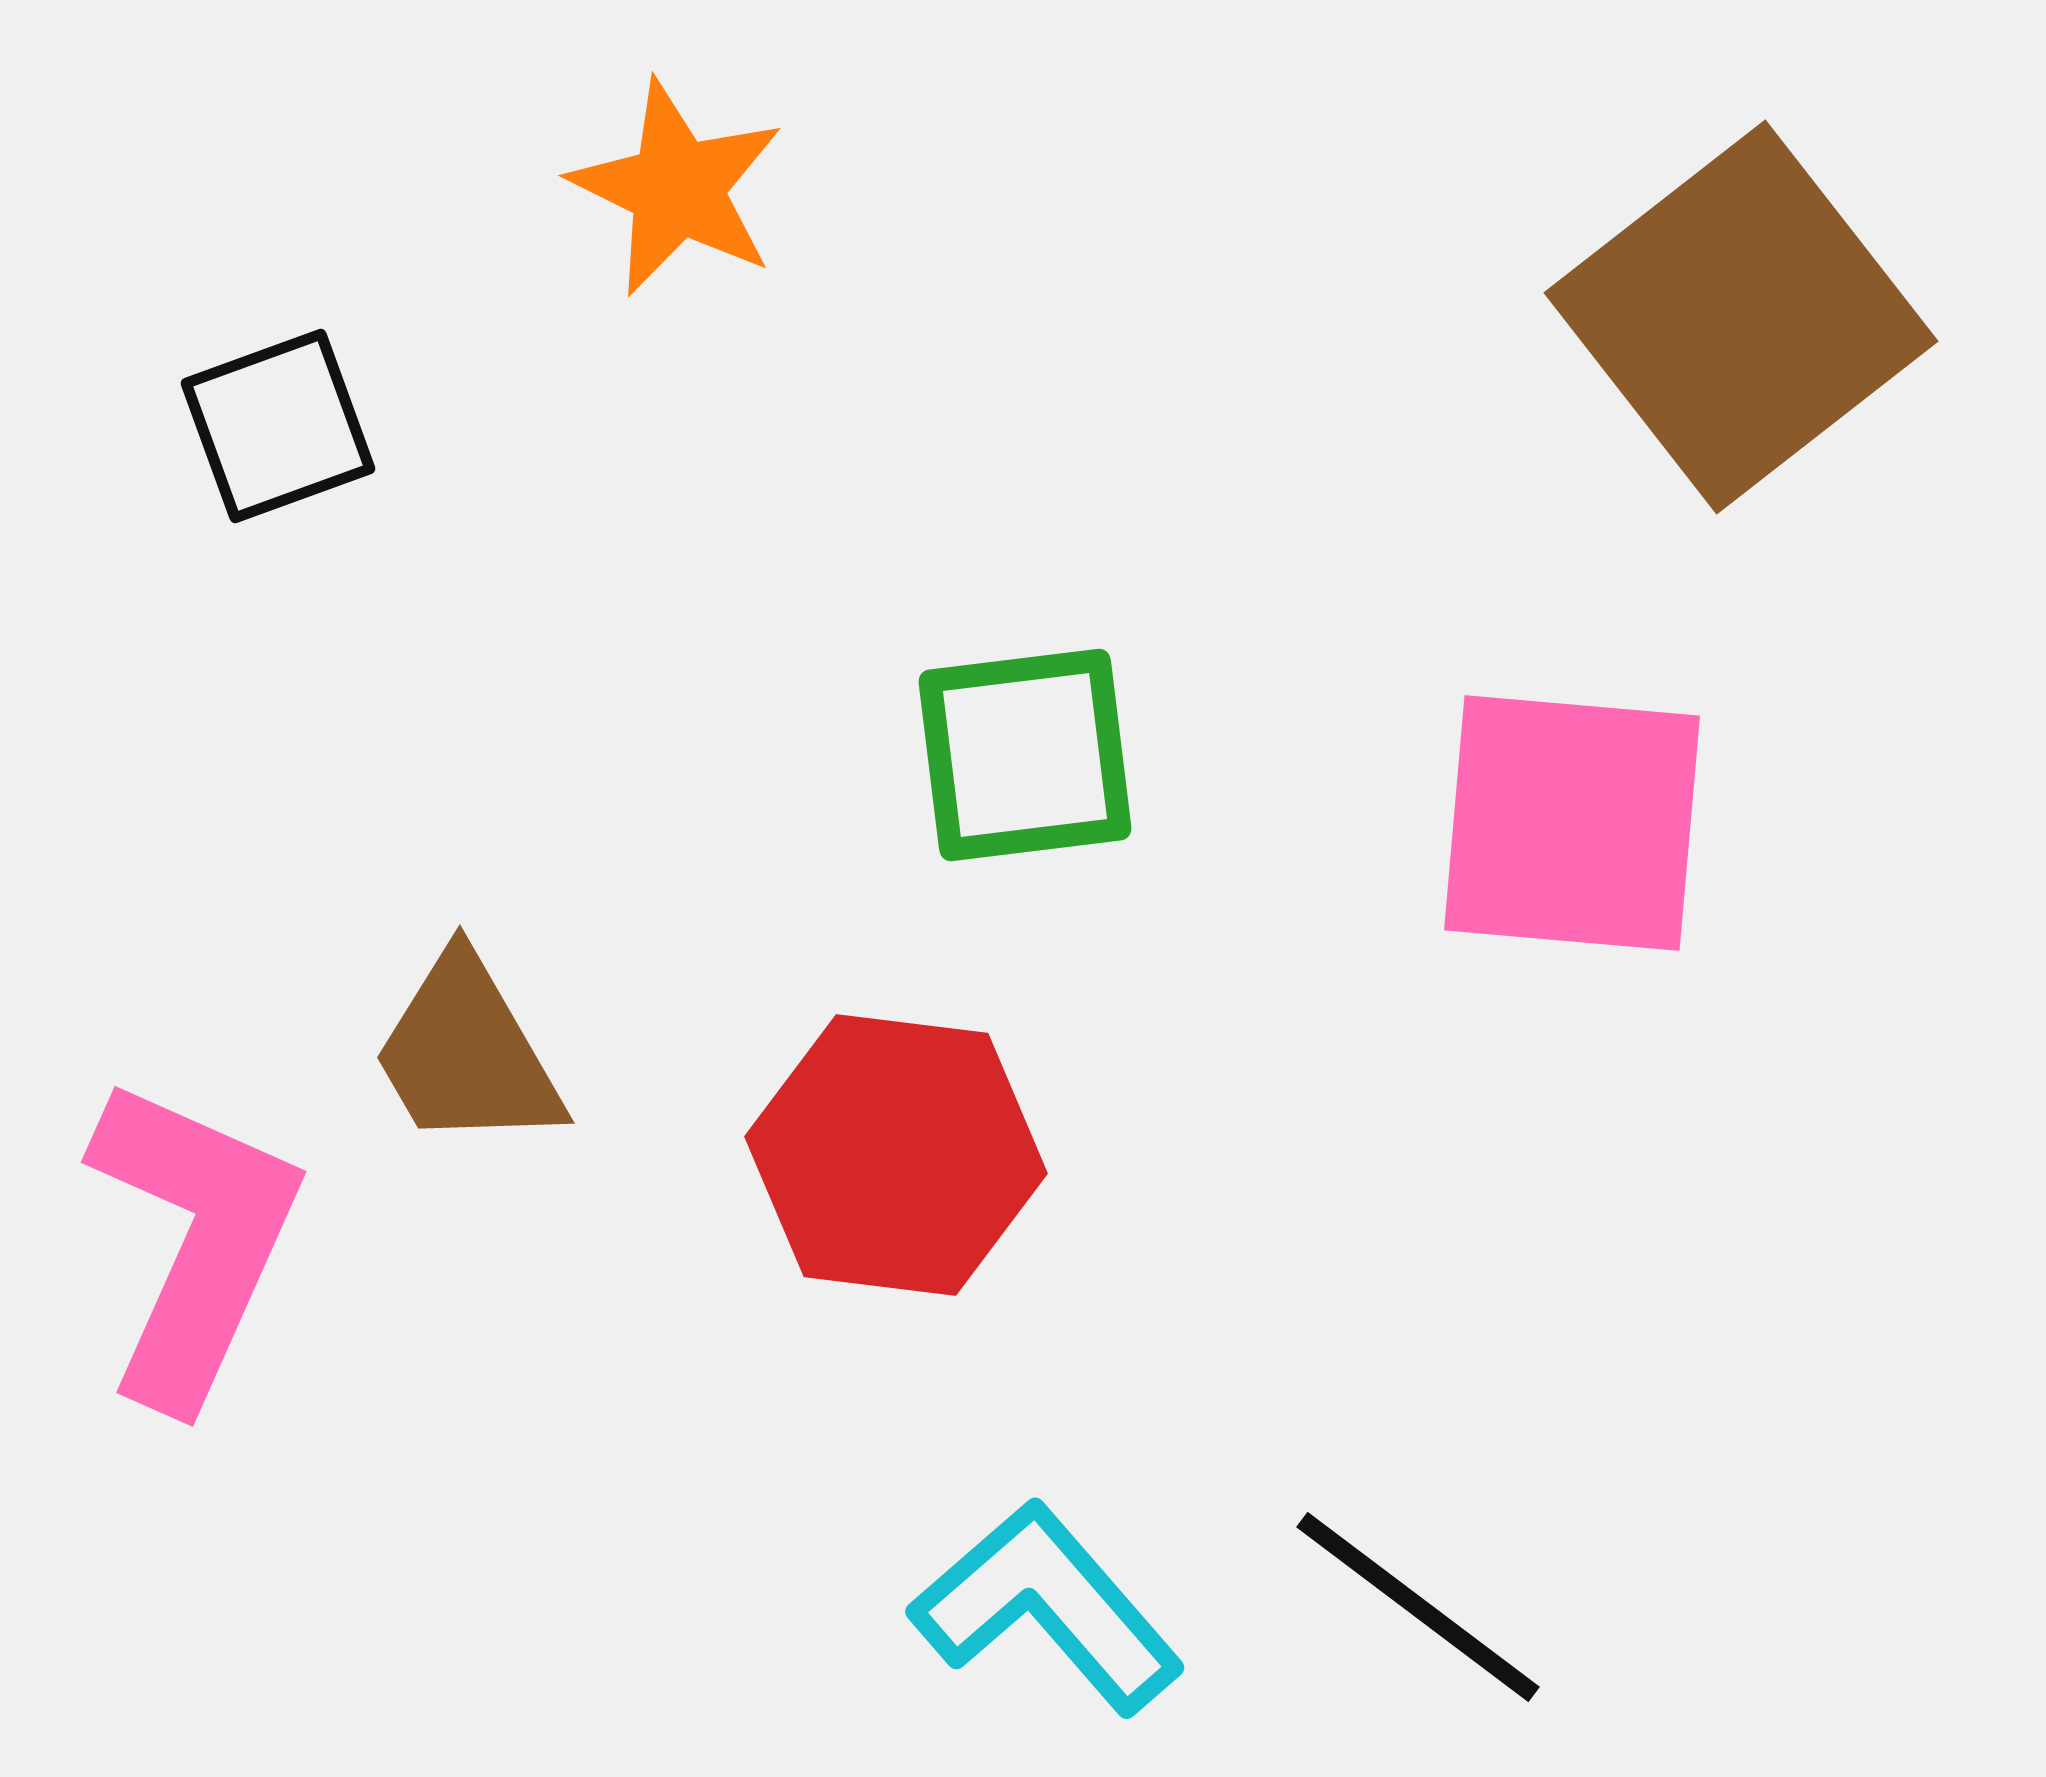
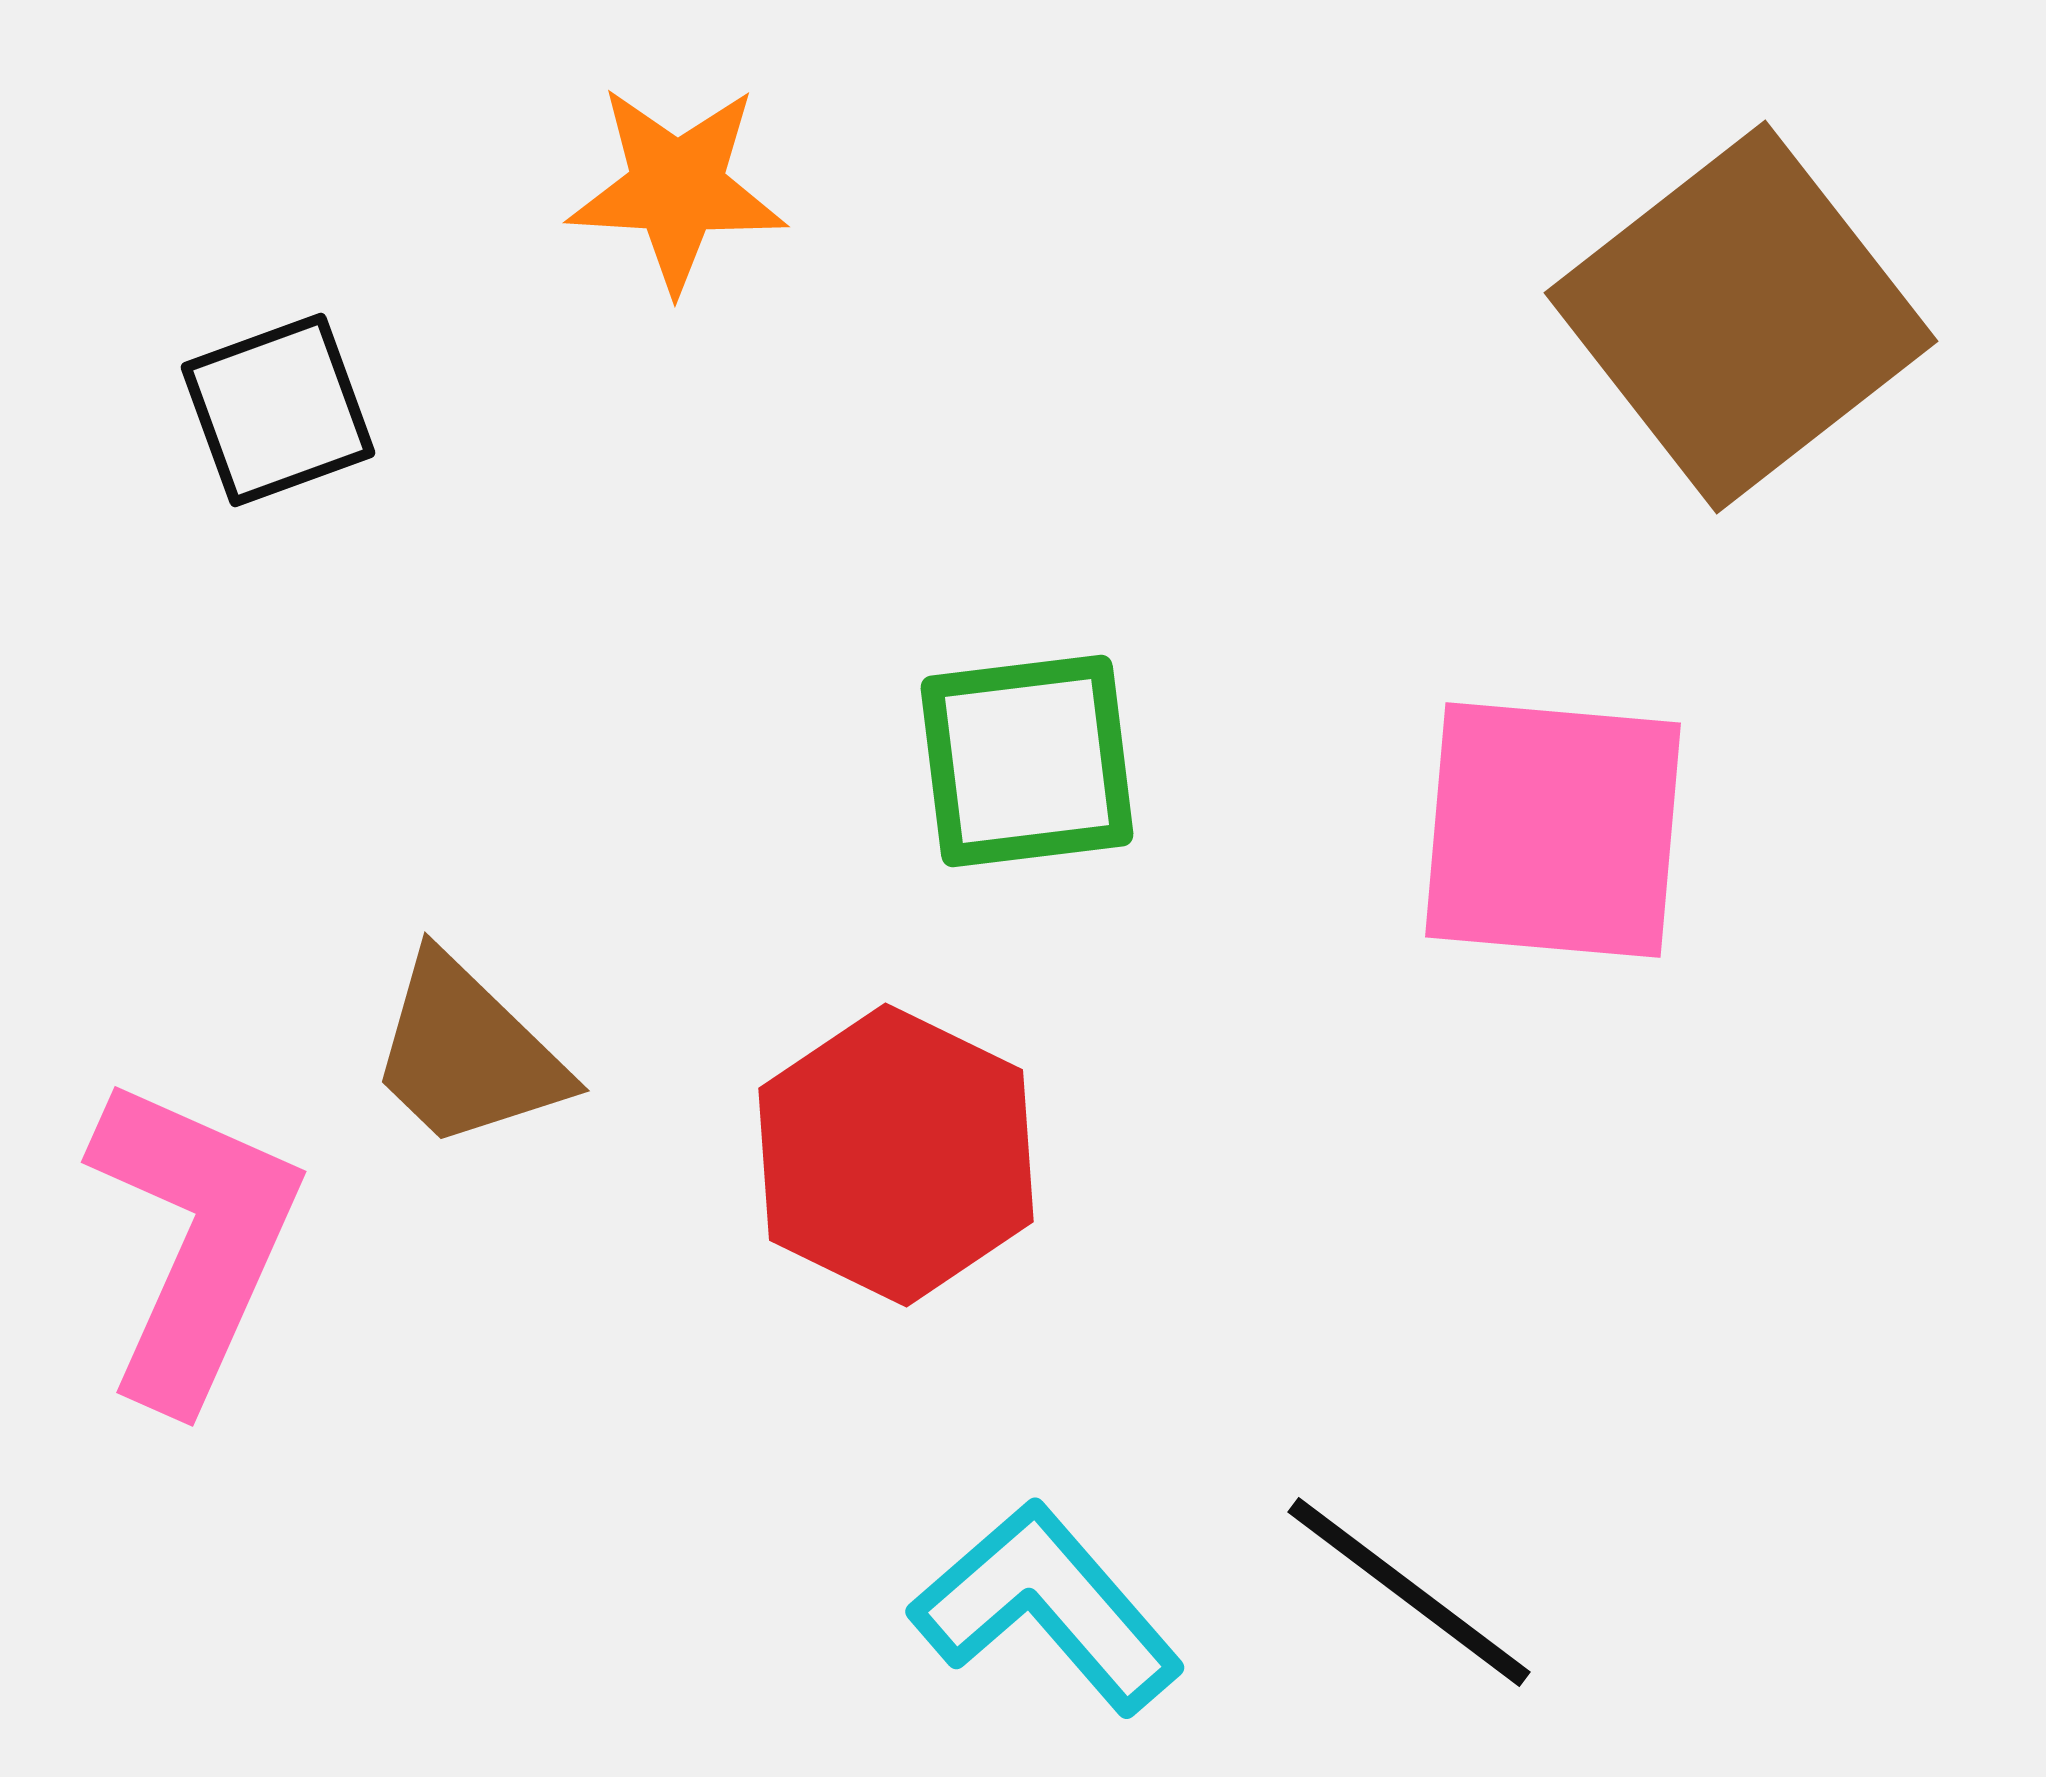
orange star: rotated 23 degrees counterclockwise
black square: moved 16 px up
green square: moved 2 px right, 6 px down
pink square: moved 19 px left, 7 px down
brown trapezoid: rotated 16 degrees counterclockwise
red hexagon: rotated 19 degrees clockwise
black line: moved 9 px left, 15 px up
